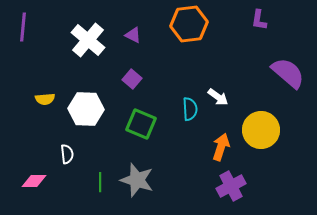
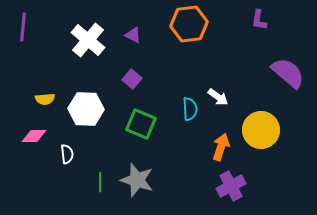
pink diamond: moved 45 px up
